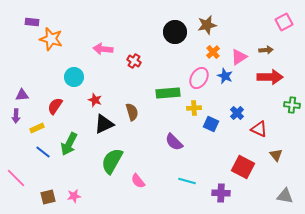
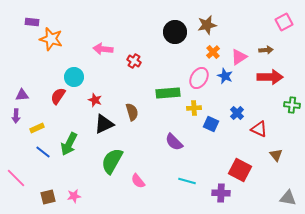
red semicircle: moved 3 px right, 10 px up
red square: moved 3 px left, 3 px down
gray triangle: moved 3 px right, 2 px down
